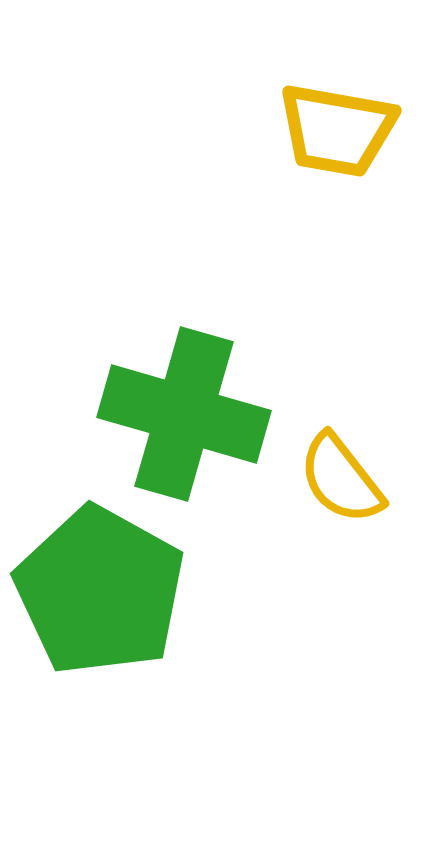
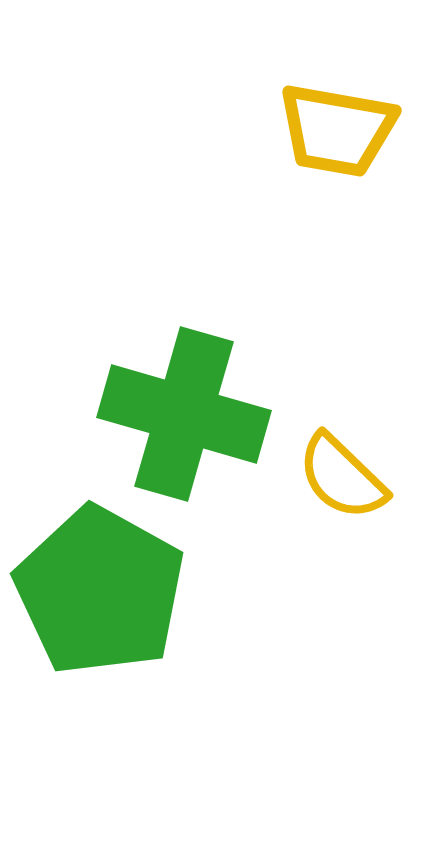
yellow semicircle: moved 1 px right, 2 px up; rotated 8 degrees counterclockwise
